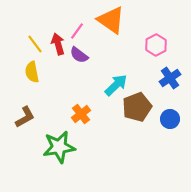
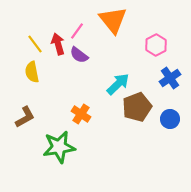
orange triangle: moved 2 px right; rotated 16 degrees clockwise
cyan arrow: moved 2 px right, 1 px up
orange cross: rotated 18 degrees counterclockwise
